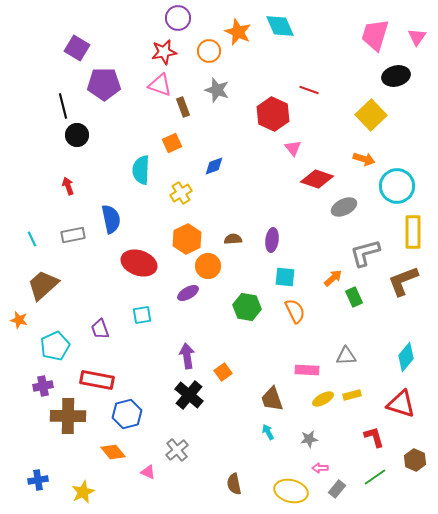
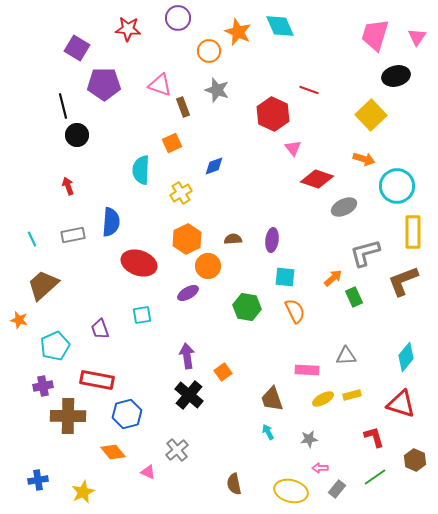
red star at (164, 52): moved 36 px left, 23 px up; rotated 15 degrees clockwise
blue semicircle at (111, 219): moved 3 px down; rotated 16 degrees clockwise
